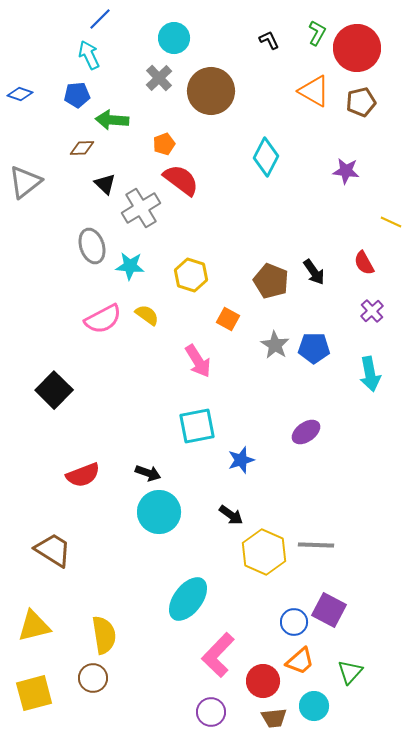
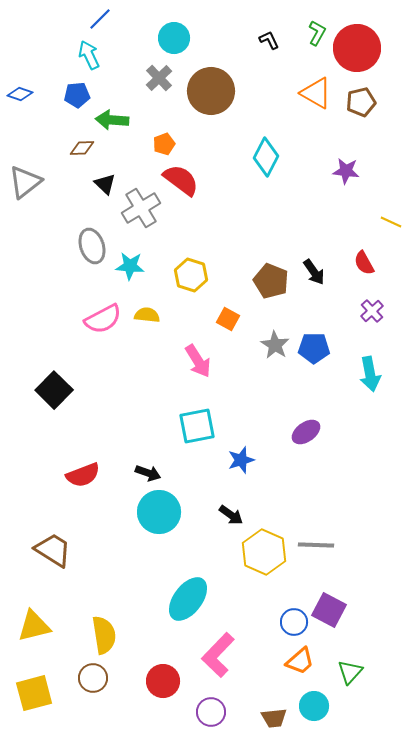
orange triangle at (314, 91): moved 2 px right, 2 px down
yellow semicircle at (147, 315): rotated 30 degrees counterclockwise
red circle at (263, 681): moved 100 px left
